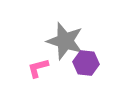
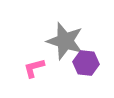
pink L-shape: moved 4 px left
